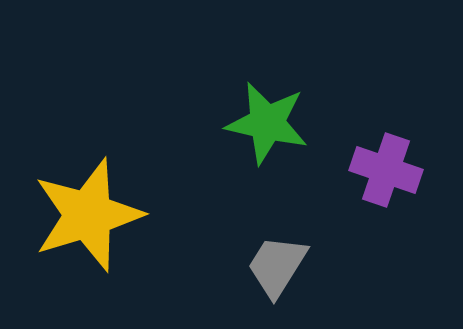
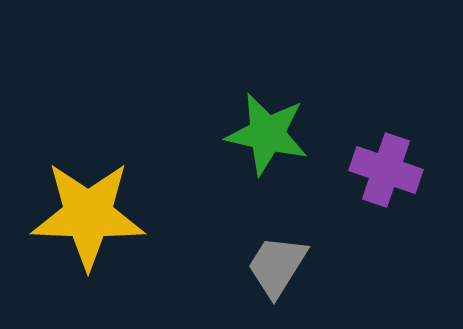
green star: moved 11 px down
yellow star: rotated 19 degrees clockwise
